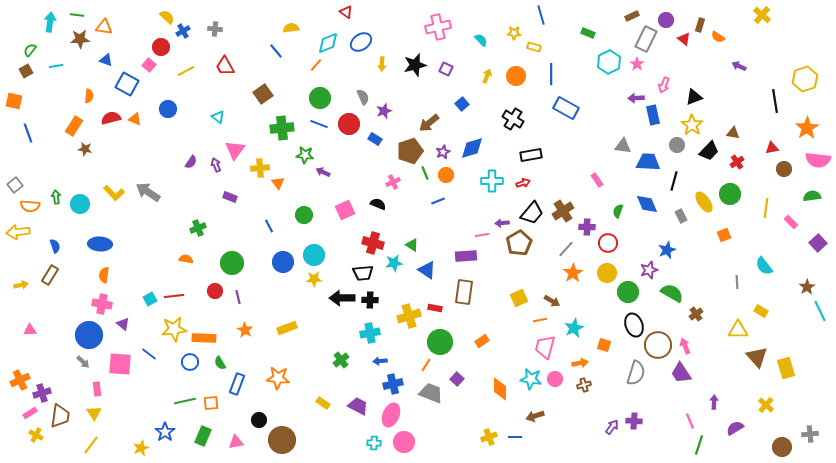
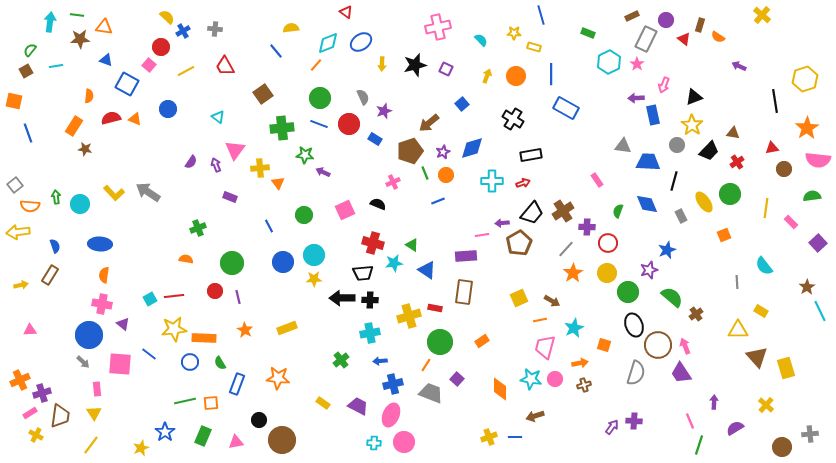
green semicircle at (672, 293): moved 4 px down; rotated 10 degrees clockwise
